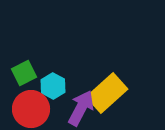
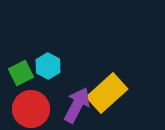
green square: moved 3 px left
cyan hexagon: moved 5 px left, 20 px up
purple arrow: moved 4 px left, 3 px up
